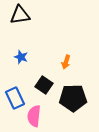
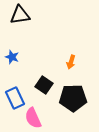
blue star: moved 9 px left
orange arrow: moved 5 px right
pink semicircle: moved 1 px left, 2 px down; rotated 30 degrees counterclockwise
